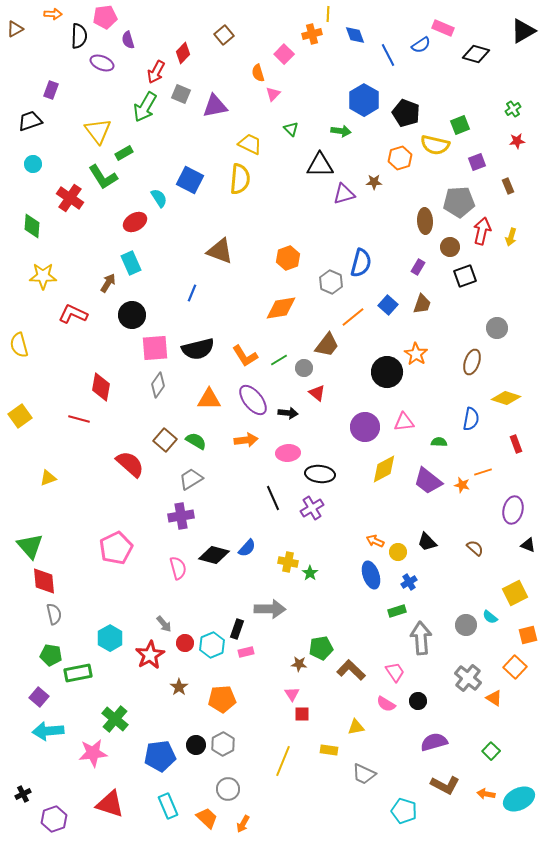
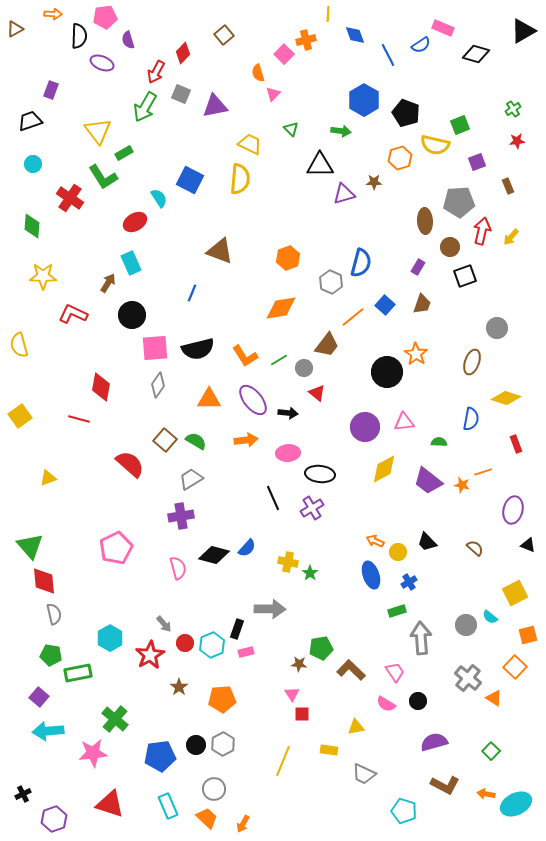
orange cross at (312, 34): moved 6 px left, 6 px down
yellow arrow at (511, 237): rotated 24 degrees clockwise
blue square at (388, 305): moved 3 px left
gray circle at (228, 789): moved 14 px left
cyan ellipse at (519, 799): moved 3 px left, 5 px down
